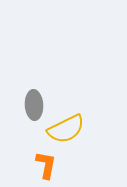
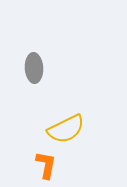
gray ellipse: moved 37 px up
